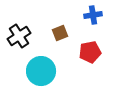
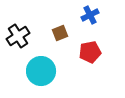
blue cross: moved 3 px left; rotated 18 degrees counterclockwise
black cross: moved 1 px left
